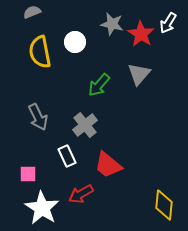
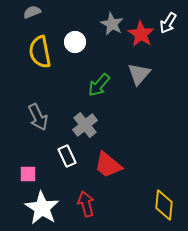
gray star: rotated 15 degrees clockwise
red arrow: moved 5 px right, 10 px down; rotated 105 degrees clockwise
